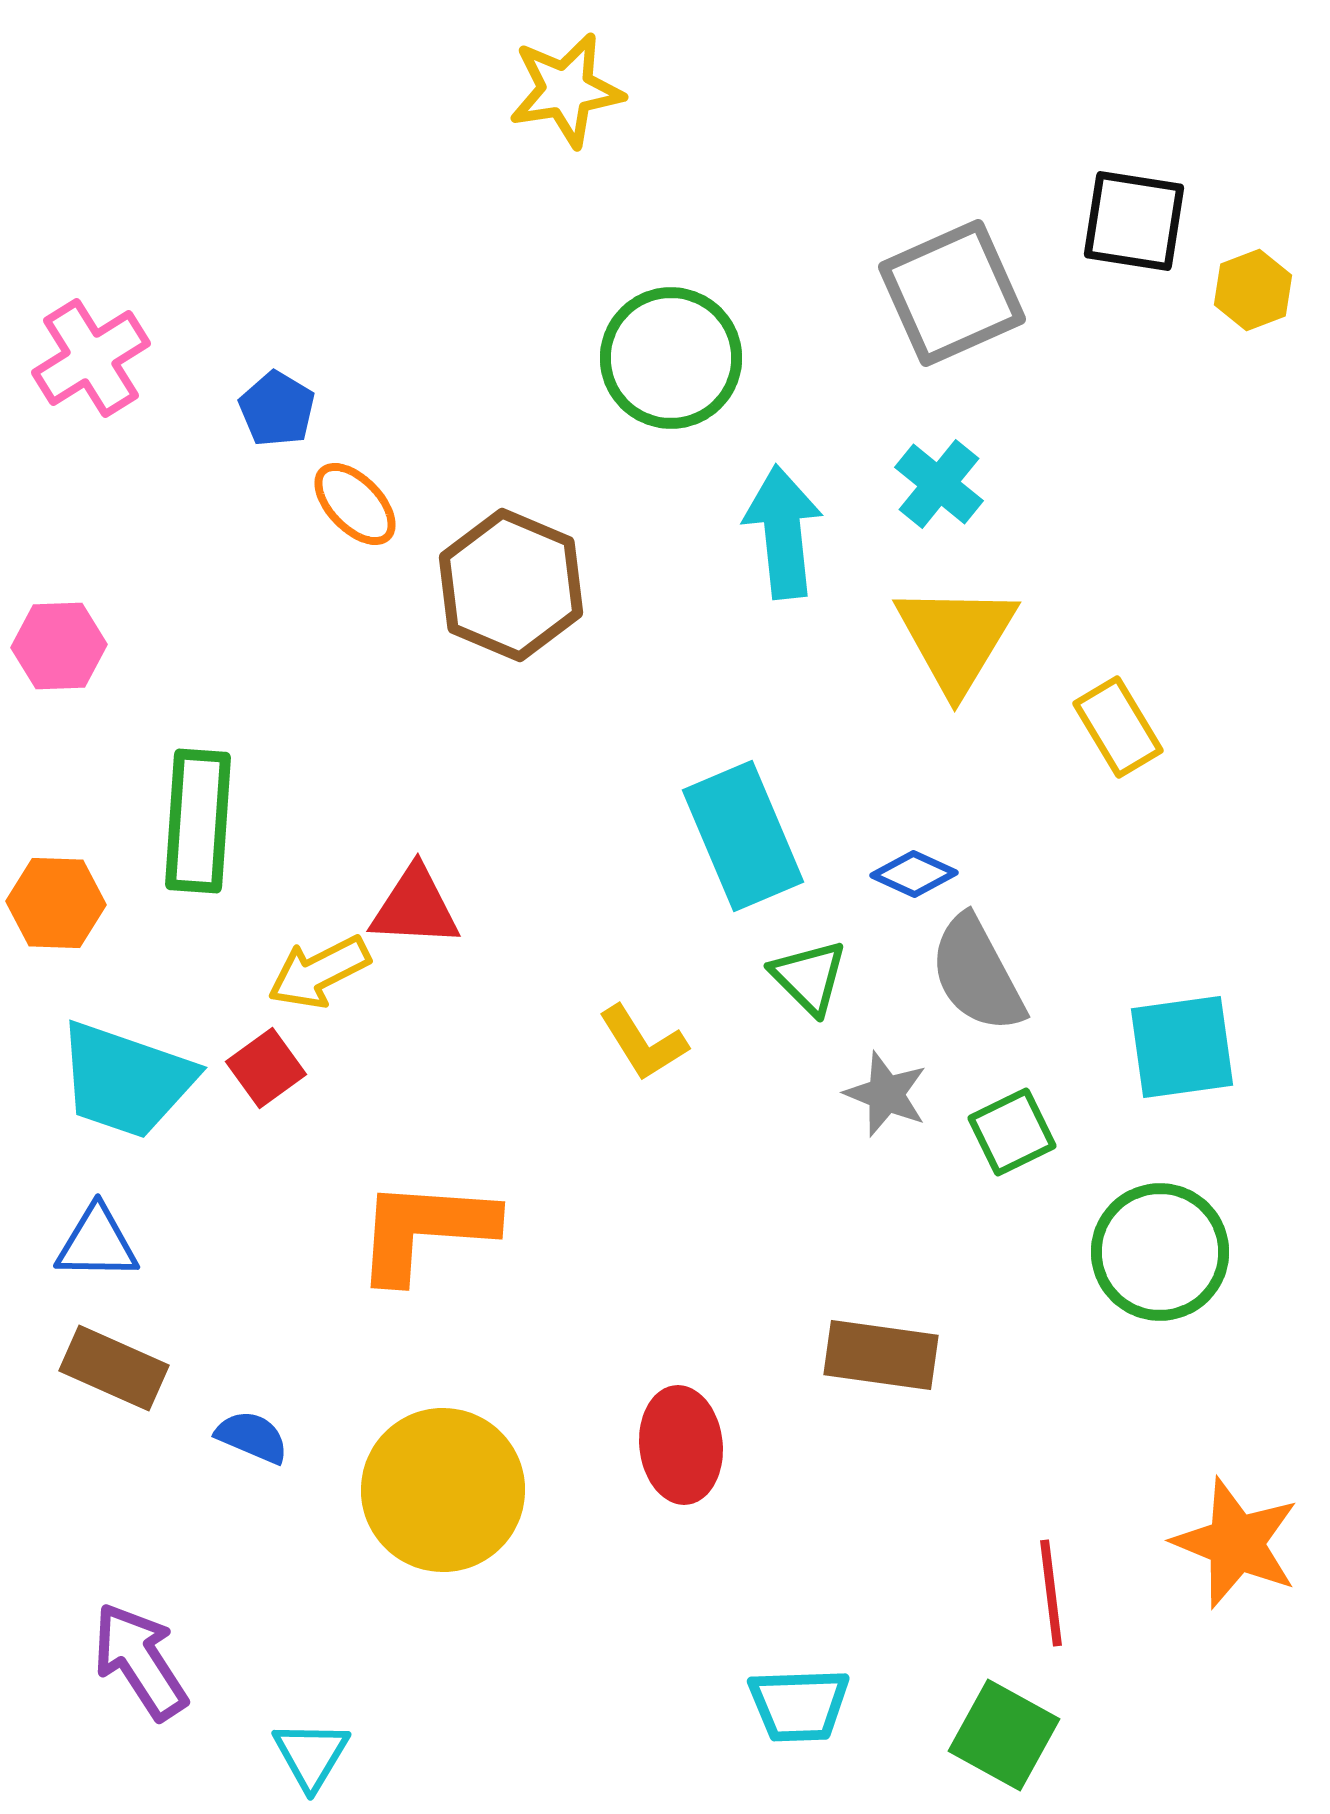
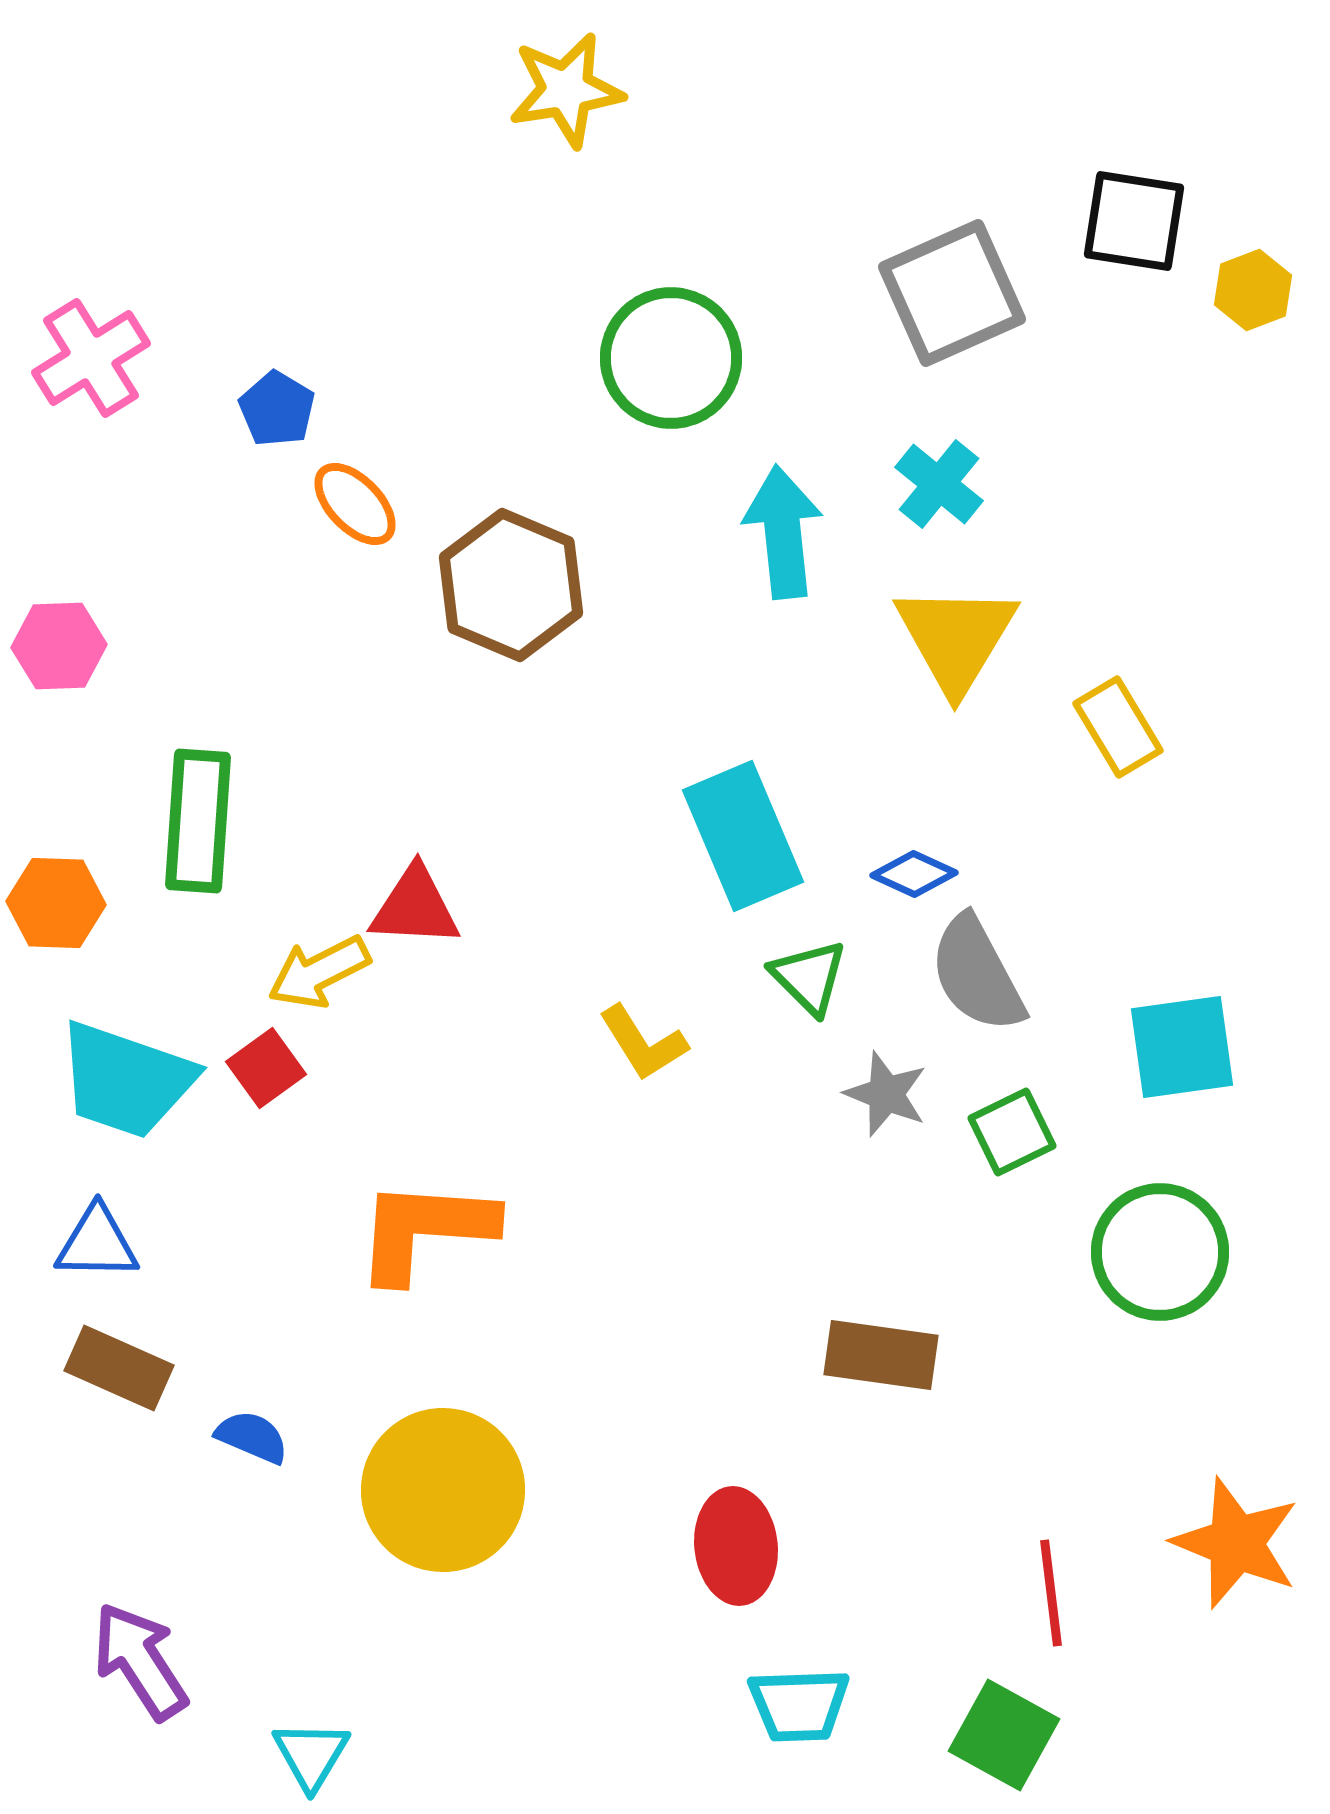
brown rectangle at (114, 1368): moved 5 px right
red ellipse at (681, 1445): moved 55 px right, 101 px down
